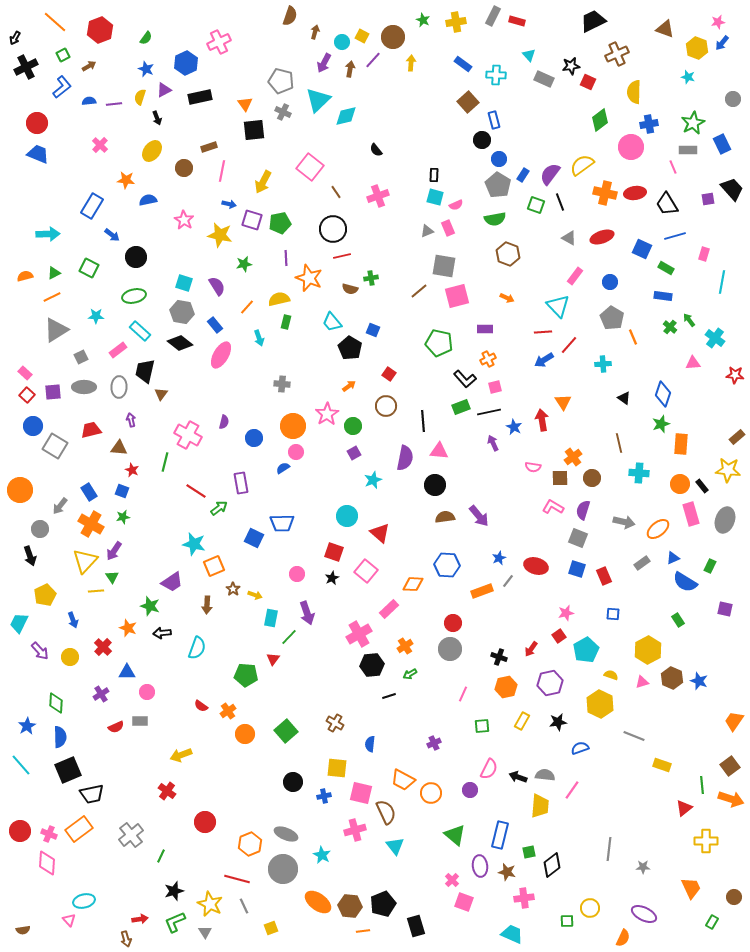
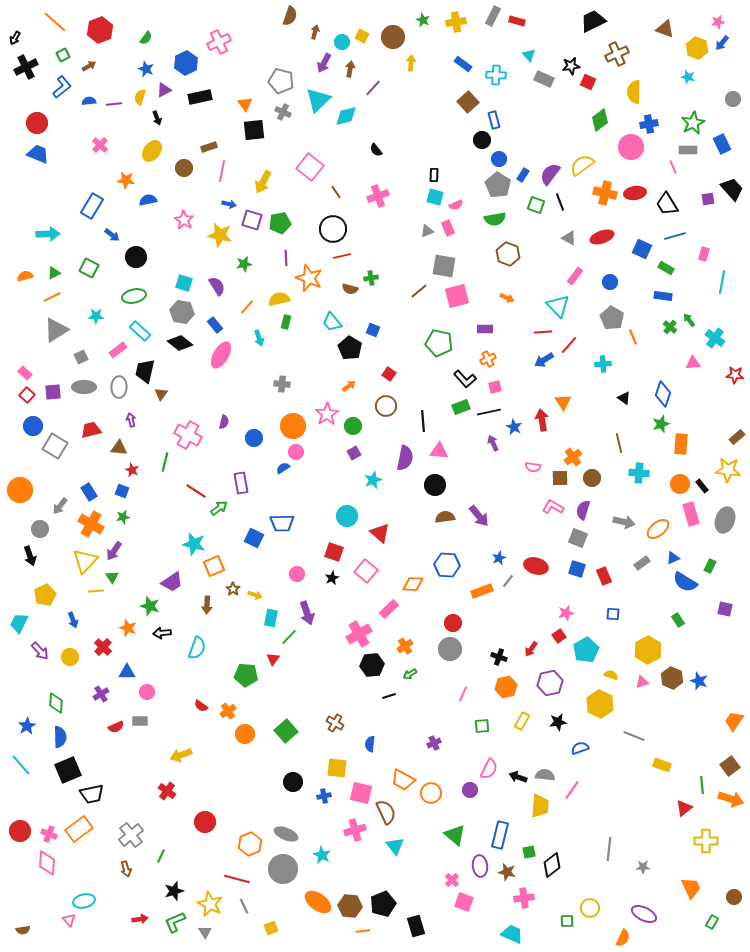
purple line at (373, 60): moved 28 px down
brown arrow at (126, 939): moved 70 px up
